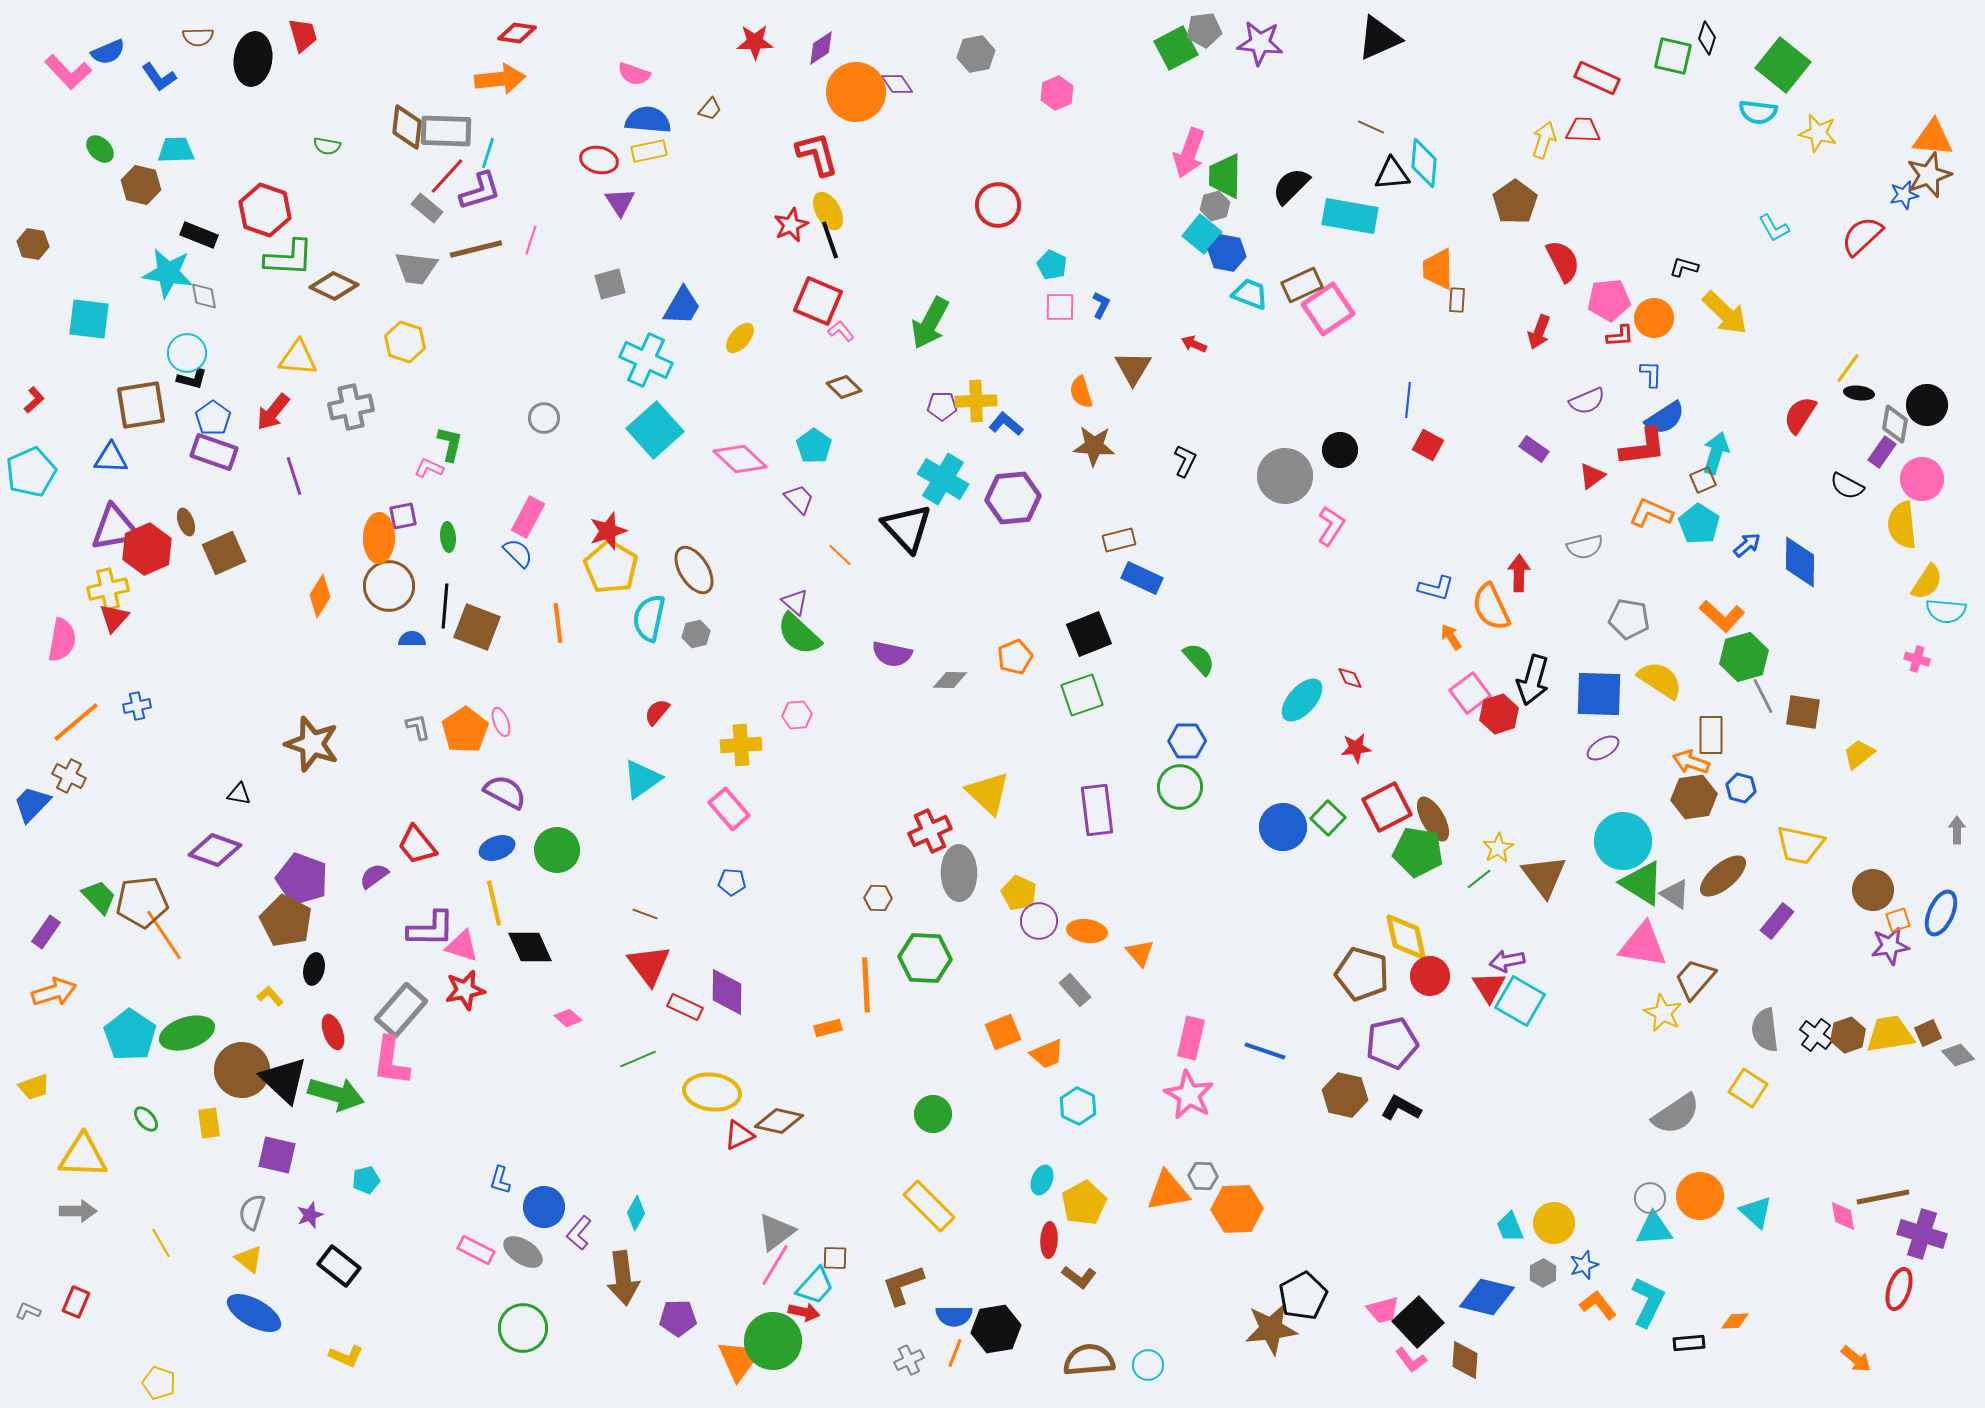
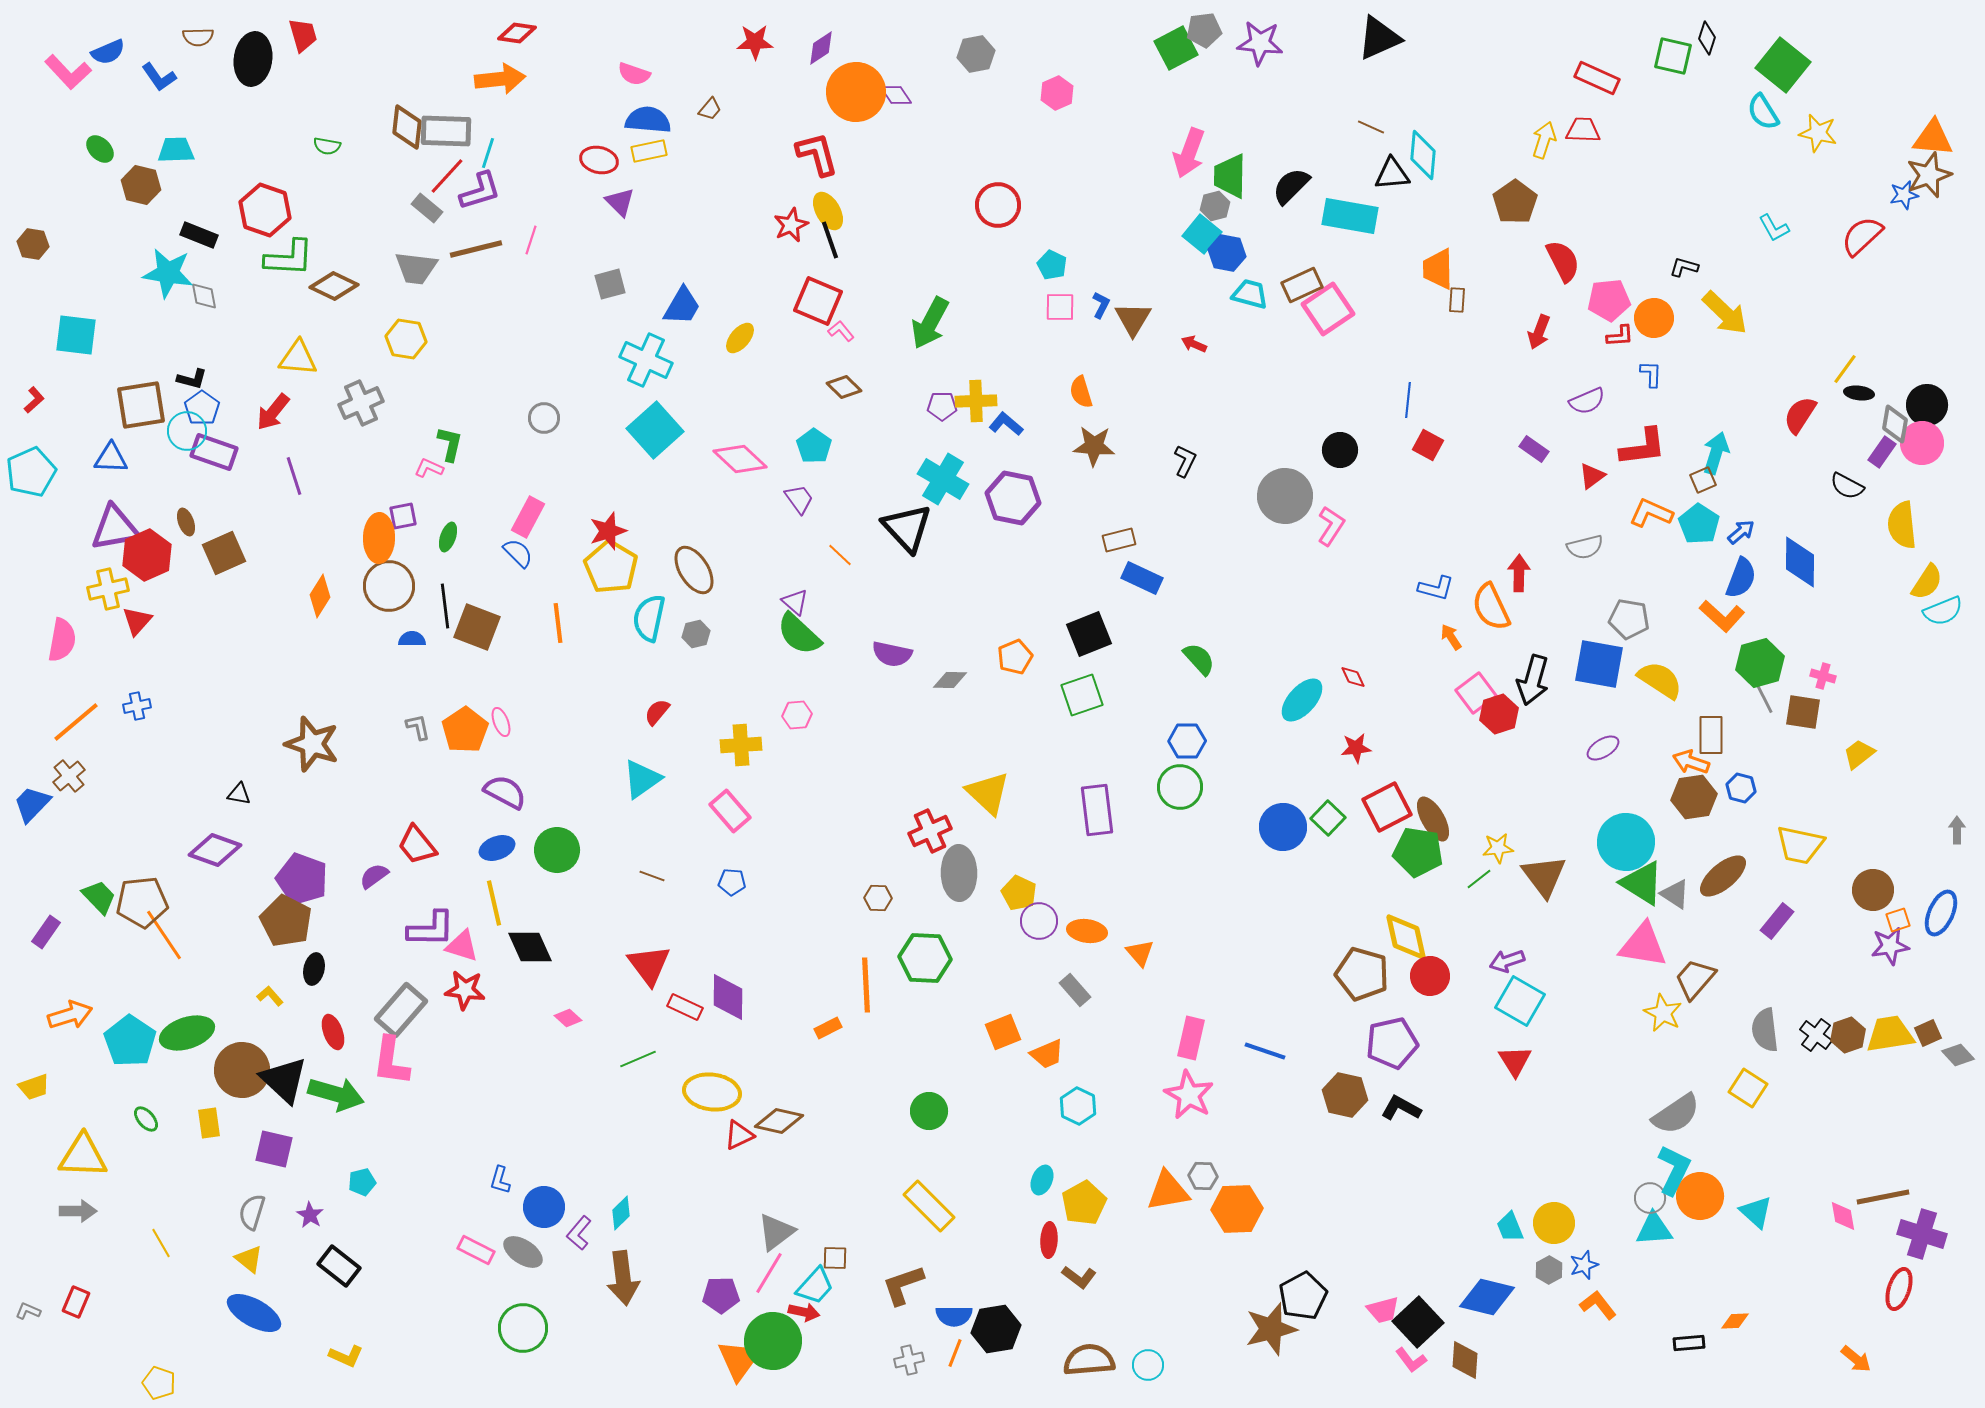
purple diamond at (897, 84): moved 1 px left, 11 px down
cyan semicircle at (1758, 112): moved 5 px right; rotated 51 degrees clockwise
cyan diamond at (1424, 163): moved 1 px left, 8 px up
green trapezoid at (1225, 176): moved 5 px right
purple triangle at (620, 202): rotated 12 degrees counterclockwise
cyan trapezoid at (1250, 294): rotated 6 degrees counterclockwise
cyan square at (89, 319): moved 13 px left, 16 px down
yellow hexagon at (405, 342): moved 1 px right, 3 px up; rotated 9 degrees counterclockwise
cyan circle at (187, 353): moved 78 px down
brown triangle at (1133, 368): moved 49 px up
yellow line at (1848, 368): moved 3 px left, 1 px down
gray cross at (351, 407): moved 10 px right, 4 px up; rotated 12 degrees counterclockwise
blue pentagon at (213, 418): moved 11 px left, 10 px up
blue semicircle at (1665, 418): moved 76 px right, 160 px down; rotated 36 degrees counterclockwise
gray circle at (1285, 476): moved 20 px down
pink circle at (1922, 479): moved 36 px up
purple hexagon at (1013, 498): rotated 16 degrees clockwise
purple trapezoid at (799, 499): rotated 8 degrees clockwise
green ellipse at (448, 537): rotated 24 degrees clockwise
blue arrow at (1747, 545): moved 6 px left, 13 px up
red hexagon at (147, 549): moved 6 px down
black line at (445, 606): rotated 12 degrees counterclockwise
cyan semicircle at (1946, 611): moved 3 px left; rotated 27 degrees counterclockwise
red triangle at (114, 618): moved 23 px right, 3 px down
green hexagon at (1744, 657): moved 16 px right, 6 px down
pink cross at (1917, 659): moved 94 px left, 17 px down
red diamond at (1350, 678): moved 3 px right, 1 px up
pink square at (1470, 693): moved 6 px right
blue square at (1599, 694): moved 30 px up; rotated 8 degrees clockwise
brown cross at (69, 776): rotated 24 degrees clockwise
pink rectangle at (729, 809): moved 1 px right, 2 px down
cyan circle at (1623, 841): moved 3 px right, 1 px down
yellow star at (1498, 848): rotated 24 degrees clockwise
brown line at (645, 914): moved 7 px right, 38 px up
purple arrow at (1507, 961): rotated 8 degrees counterclockwise
red triangle at (1489, 987): moved 26 px right, 74 px down
red star at (465, 990): rotated 18 degrees clockwise
orange arrow at (54, 992): moved 16 px right, 23 px down
purple diamond at (727, 992): moved 1 px right, 5 px down
orange rectangle at (828, 1028): rotated 12 degrees counterclockwise
cyan pentagon at (130, 1035): moved 6 px down
green circle at (933, 1114): moved 4 px left, 3 px up
purple square at (277, 1155): moved 3 px left, 6 px up
cyan pentagon at (366, 1180): moved 4 px left, 2 px down
cyan diamond at (636, 1213): moved 15 px left; rotated 16 degrees clockwise
purple star at (310, 1215): rotated 20 degrees counterclockwise
pink line at (775, 1265): moved 6 px left, 8 px down
gray hexagon at (1543, 1273): moved 6 px right, 3 px up
cyan L-shape at (1648, 1302): moved 26 px right, 132 px up
purple pentagon at (678, 1318): moved 43 px right, 23 px up
brown star at (1271, 1329): rotated 8 degrees counterclockwise
gray cross at (909, 1360): rotated 12 degrees clockwise
